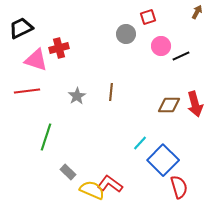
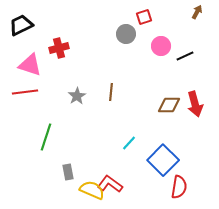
red square: moved 4 px left
black trapezoid: moved 3 px up
black line: moved 4 px right
pink triangle: moved 6 px left, 5 px down
red line: moved 2 px left, 1 px down
cyan line: moved 11 px left
gray rectangle: rotated 35 degrees clockwise
red semicircle: rotated 25 degrees clockwise
